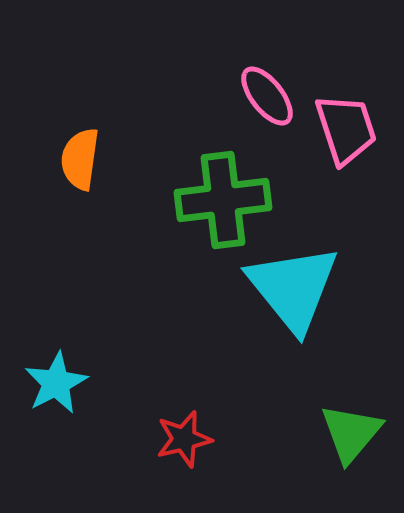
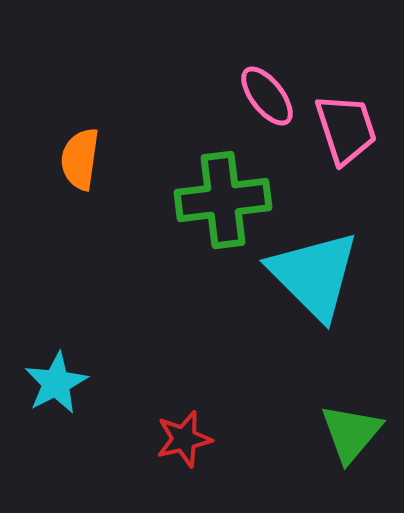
cyan triangle: moved 21 px right, 13 px up; rotated 6 degrees counterclockwise
